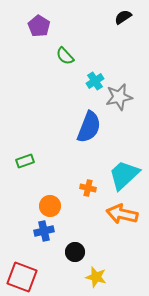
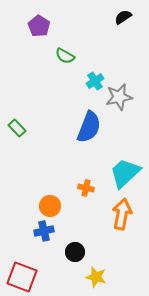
green semicircle: rotated 18 degrees counterclockwise
green rectangle: moved 8 px left, 33 px up; rotated 66 degrees clockwise
cyan trapezoid: moved 1 px right, 2 px up
orange cross: moved 2 px left
orange arrow: rotated 88 degrees clockwise
